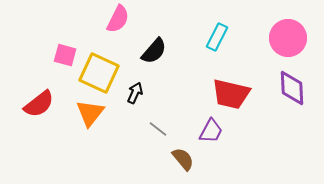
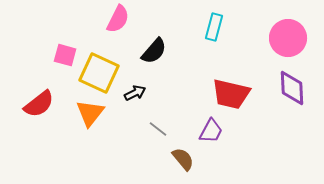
cyan rectangle: moved 3 px left, 10 px up; rotated 12 degrees counterclockwise
black arrow: rotated 40 degrees clockwise
